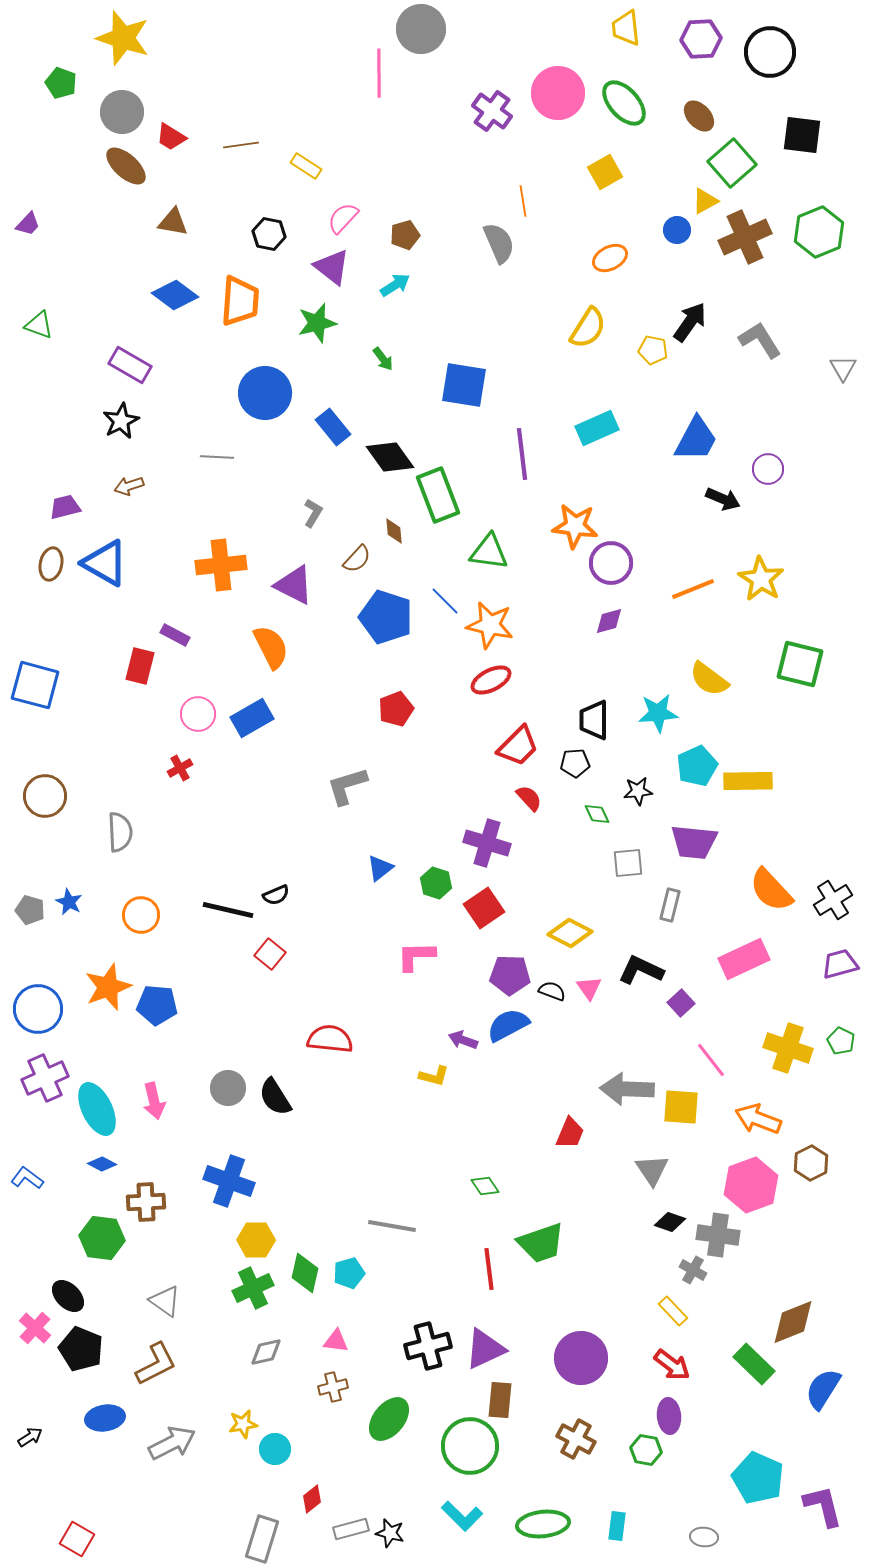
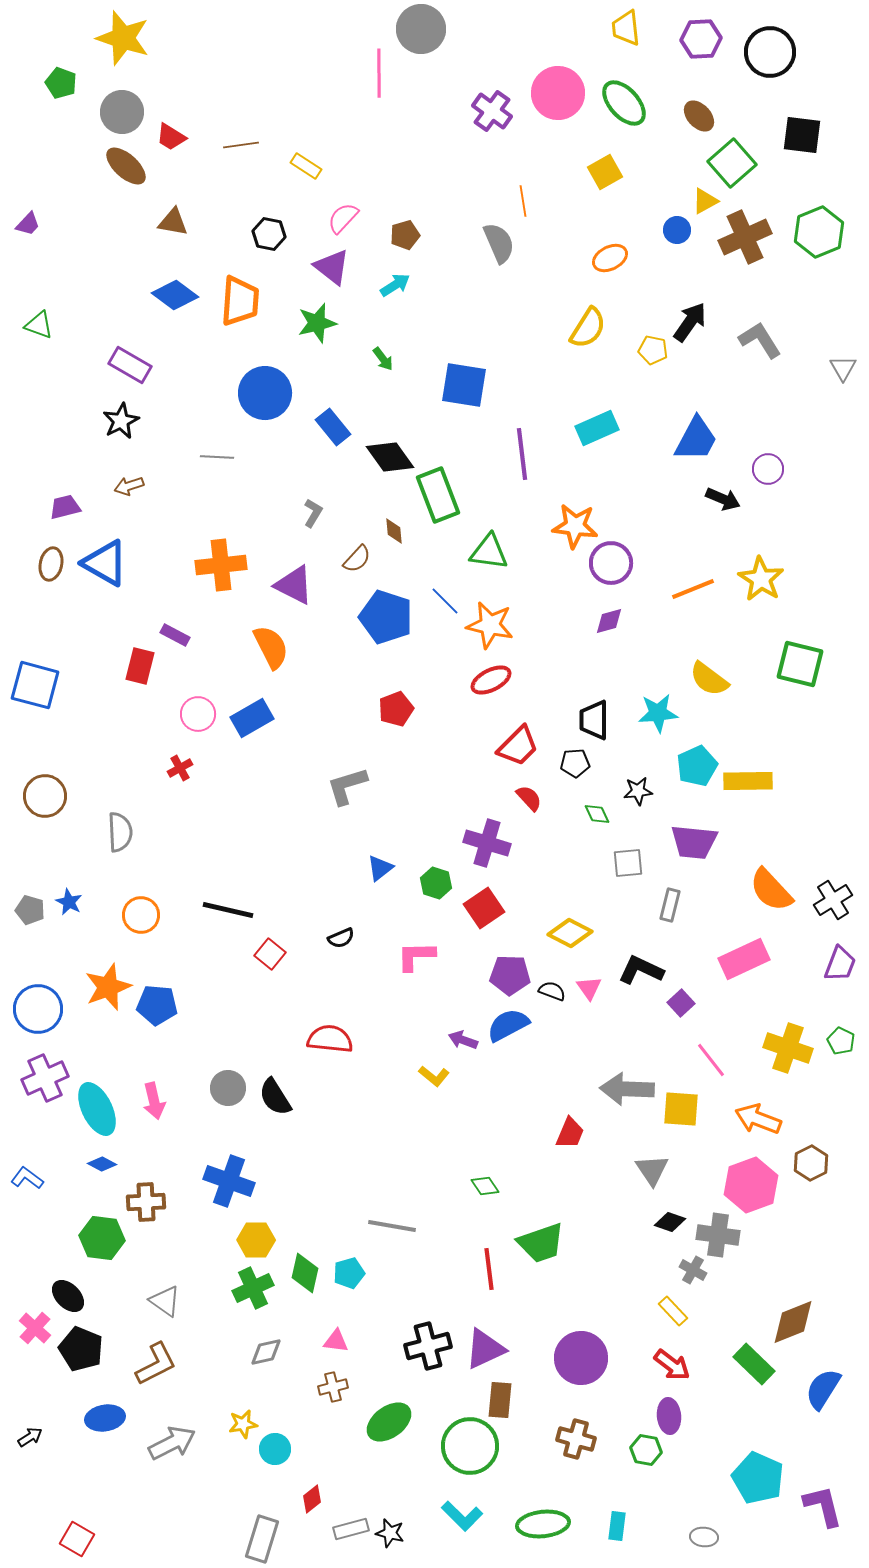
black semicircle at (276, 895): moved 65 px right, 43 px down
purple trapezoid at (840, 964): rotated 126 degrees clockwise
yellow L-shape at (434, 1076): rotated 24 degrees clockwise
yellow square at (681, 1107): moved 2 px down
green ellipse at (389, 1419): moved 3 px down; rotated 15 degrees clockwise
brown cross at (576, 1439): rotated 12 degrees counterclockwise
